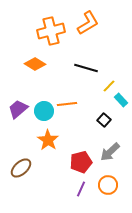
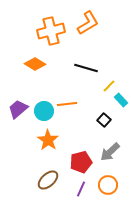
brown ellipse: moved 27 px right, 12 px down
